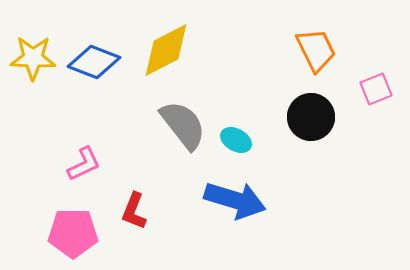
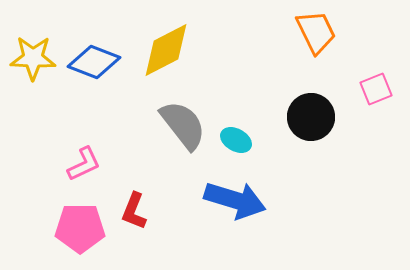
orange trapezoid: moved 18 px up
pink pentagon: moved 7 px right, 5 px up
